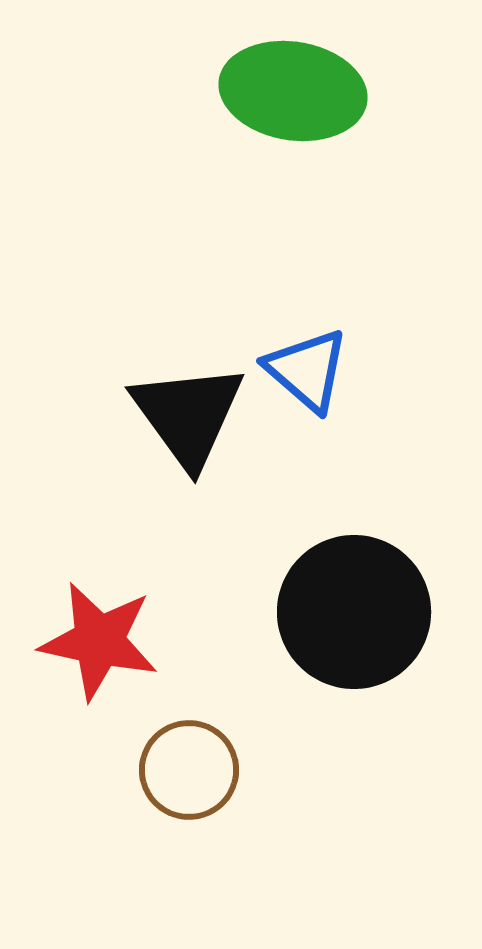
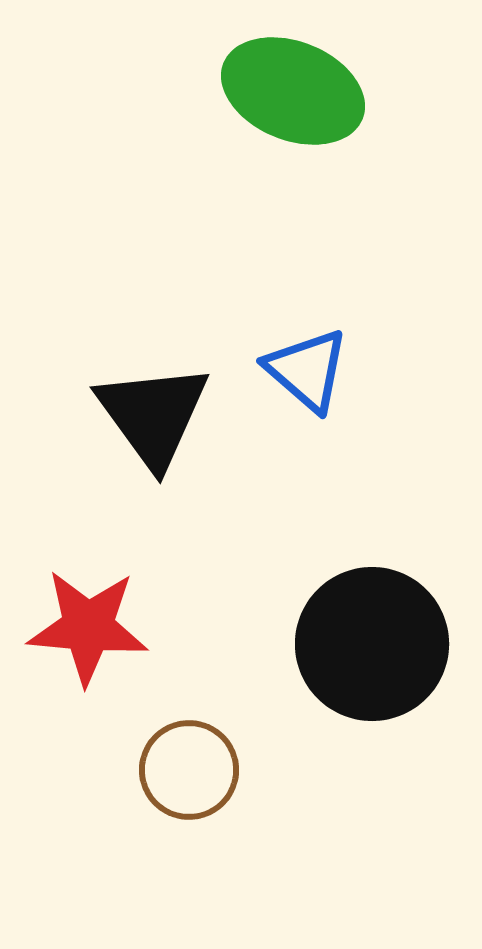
green ellipse: rotated 13 degrees clockwise
black triangle: moved 35 px left
black circle: moved 18 px right, 32 px down
red star: moved 11 px left, 14 px up; rotated 7 degrees counterclockwise
